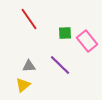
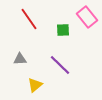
green square: moved 2 px left, 3 px up
pink rectangle: moved 24 px up
gray triangle: moved 9 px left, 7 px up
yellow triangle: moved 12 px right
